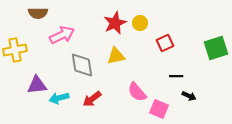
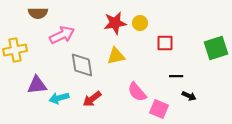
red star: rotated 15 degrees clockwise
red square: rotated 24 degrees clockwise
